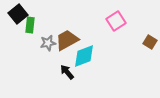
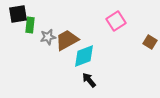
black square: rotated 30 degrees clockwise
gray star: moved 6 px up
black arrow: moved 22 px right, 8 px down
